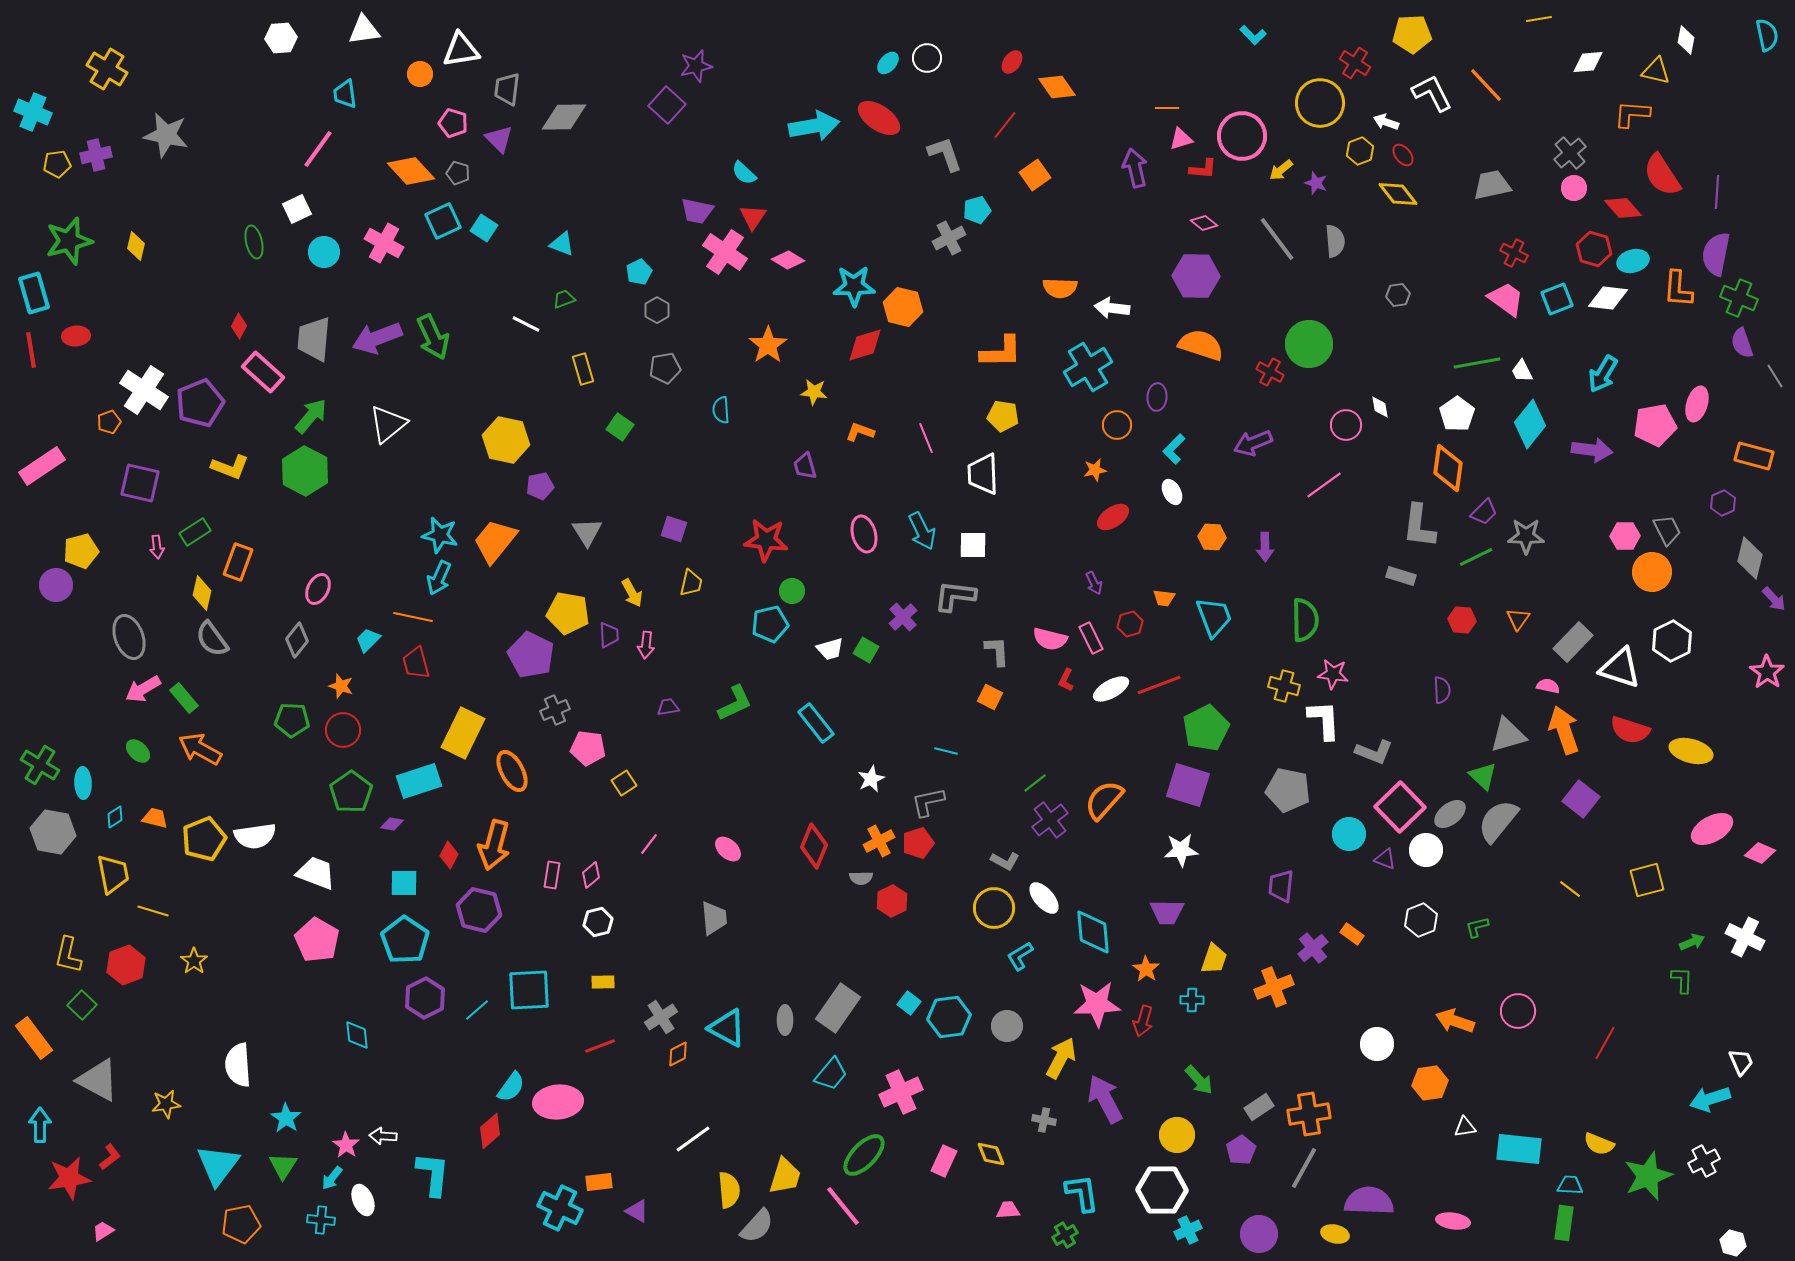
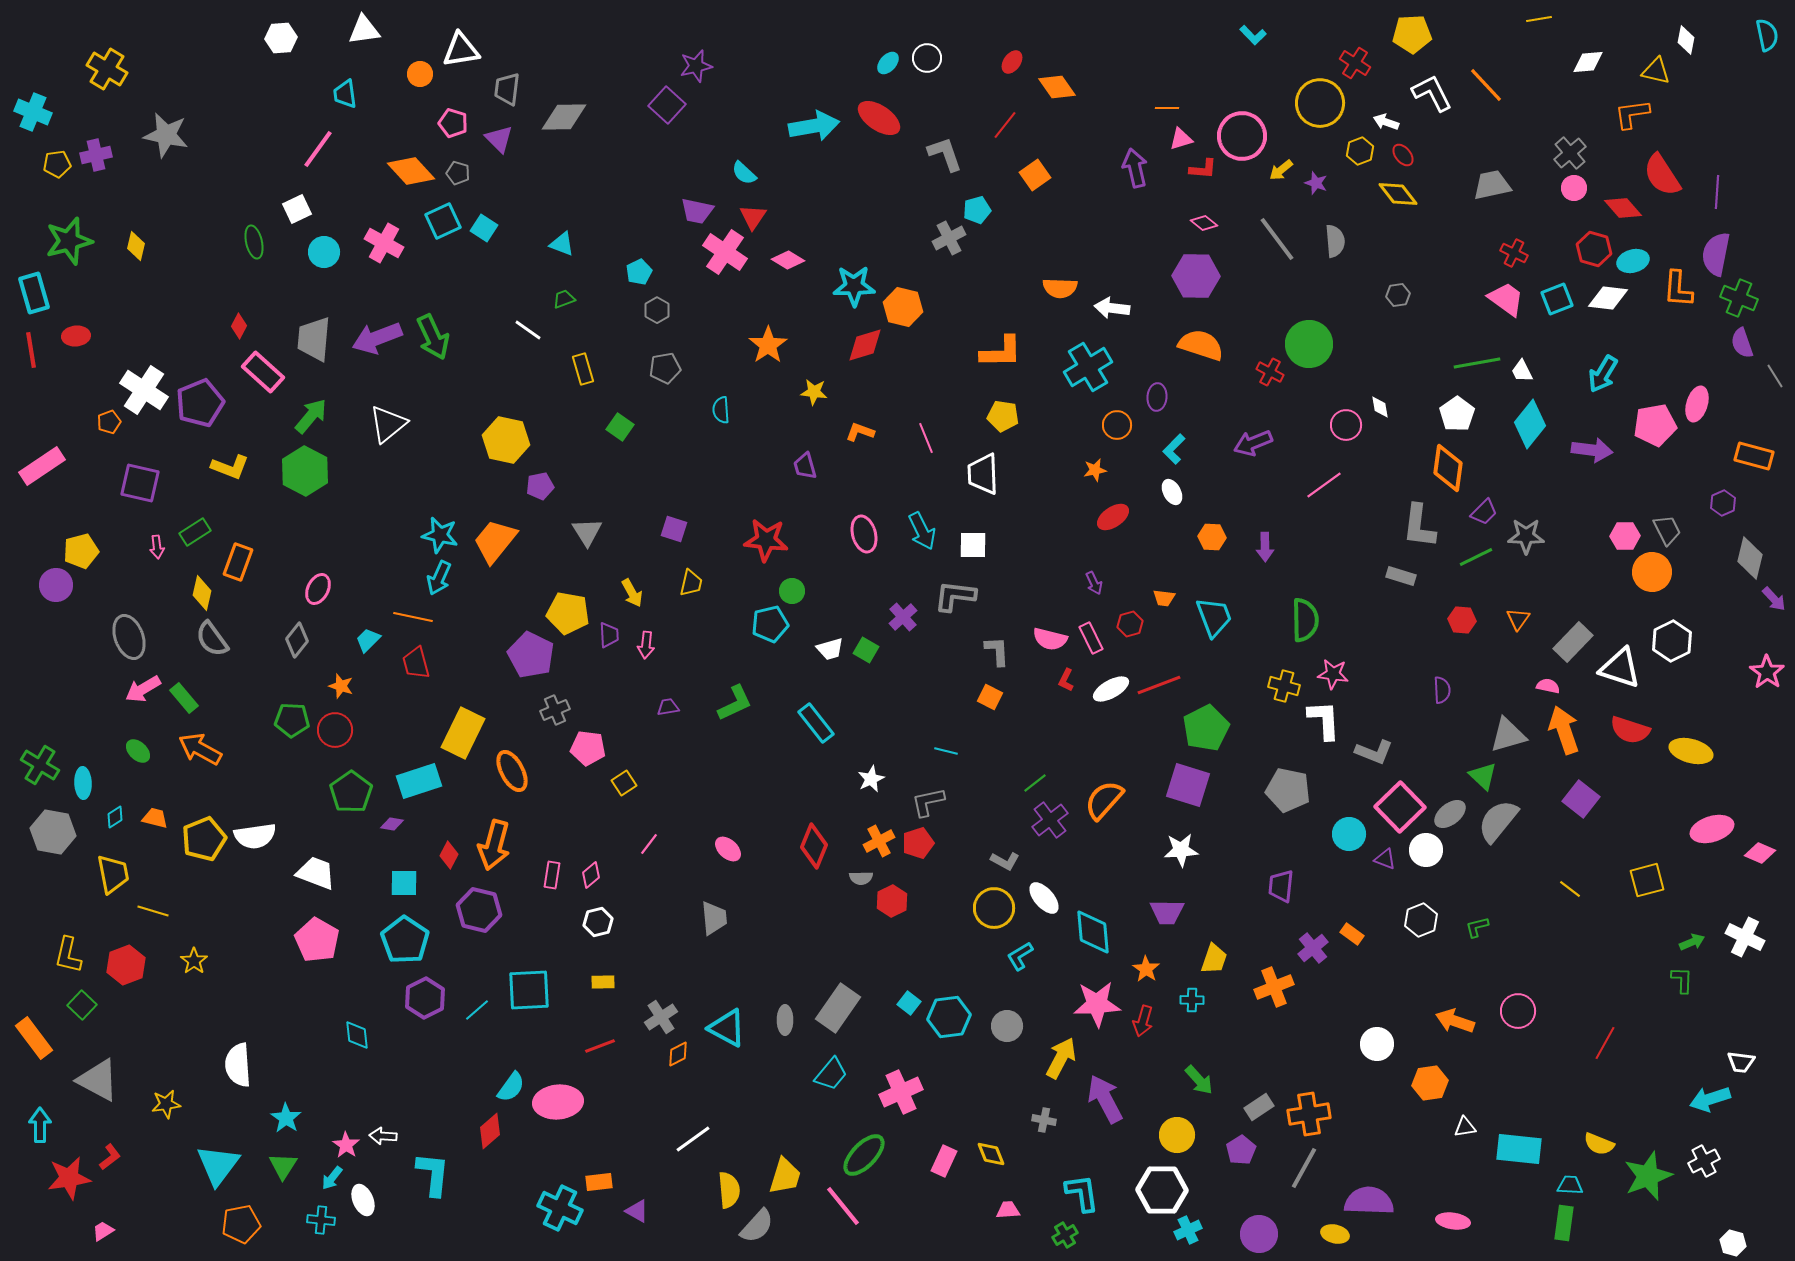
orange L-shape at (1632, 114): rotated 12 degrees counterclockwise
white line at (526, 324): moved 2 px right, 6 px down; rotated 8 degrees clockwise
red circle at (343, 730): moved 8 px left
pink ellipse at (1712, 829): rotated 12 degrees clockwise
white trapezoid at (1741, 1062): rotated 120 degrees clockwise
